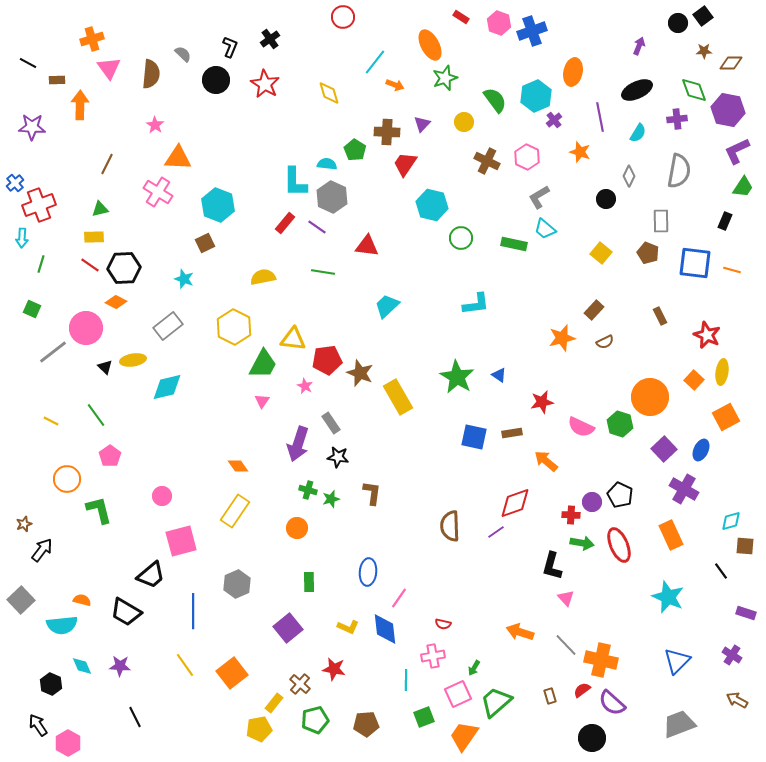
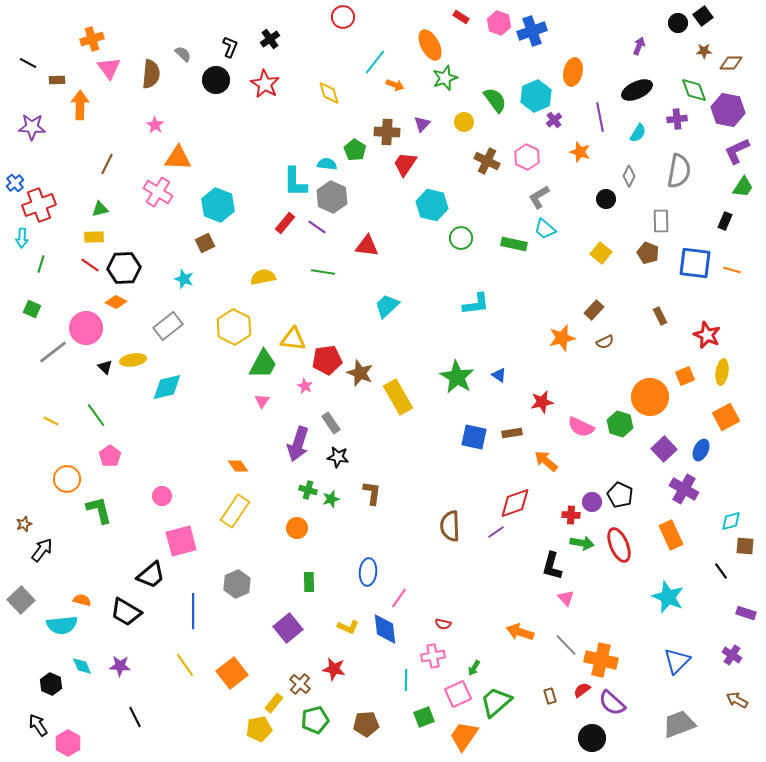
orange square at (694, 380): moved 9 px left, 4 px up; rotated 24 degrees clockwise
